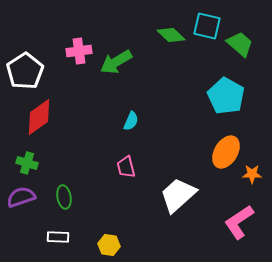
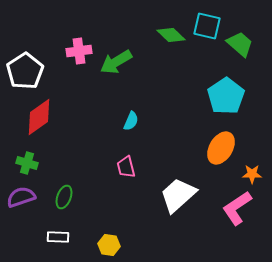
cyan pentagon: rotated 9 degrees clockwise
orange ellipse: moved 5 px left, 4 px up
green ellipse: rotated 30 degrees clockwise
pink L-shape: moved 2 px left, 14 px up
